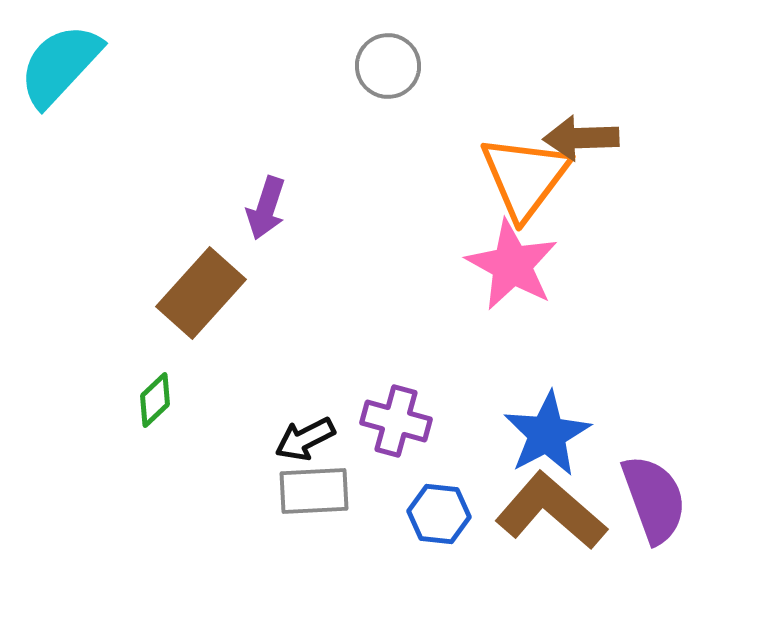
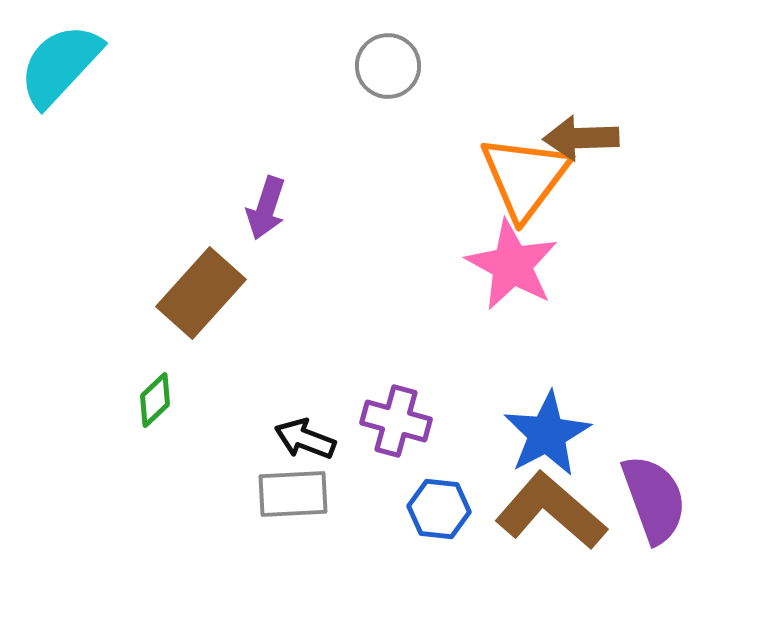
black arrow: rotated 48 degrees clockwise
gray rectangle: moved 21 px left, 3 px down
blue hexagon: moved 5 px up
